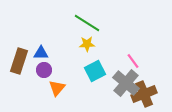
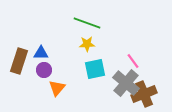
green line: rotated 12 degrees counterclockwise
cyan square: moved 2 px up; rotated 15 degrees clockwise
